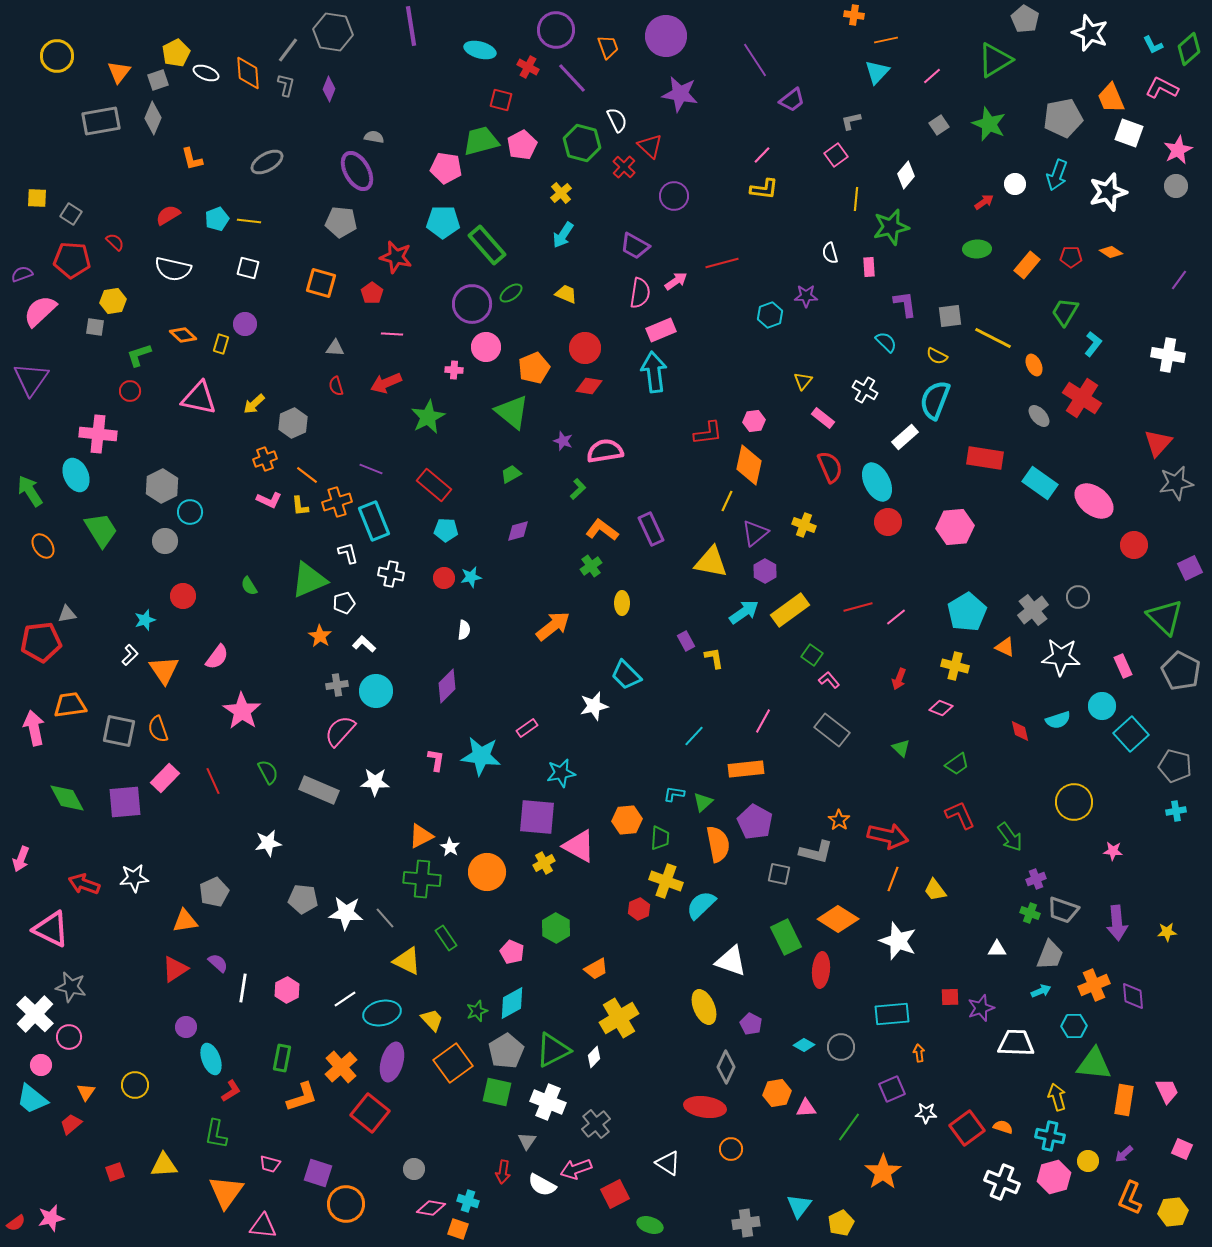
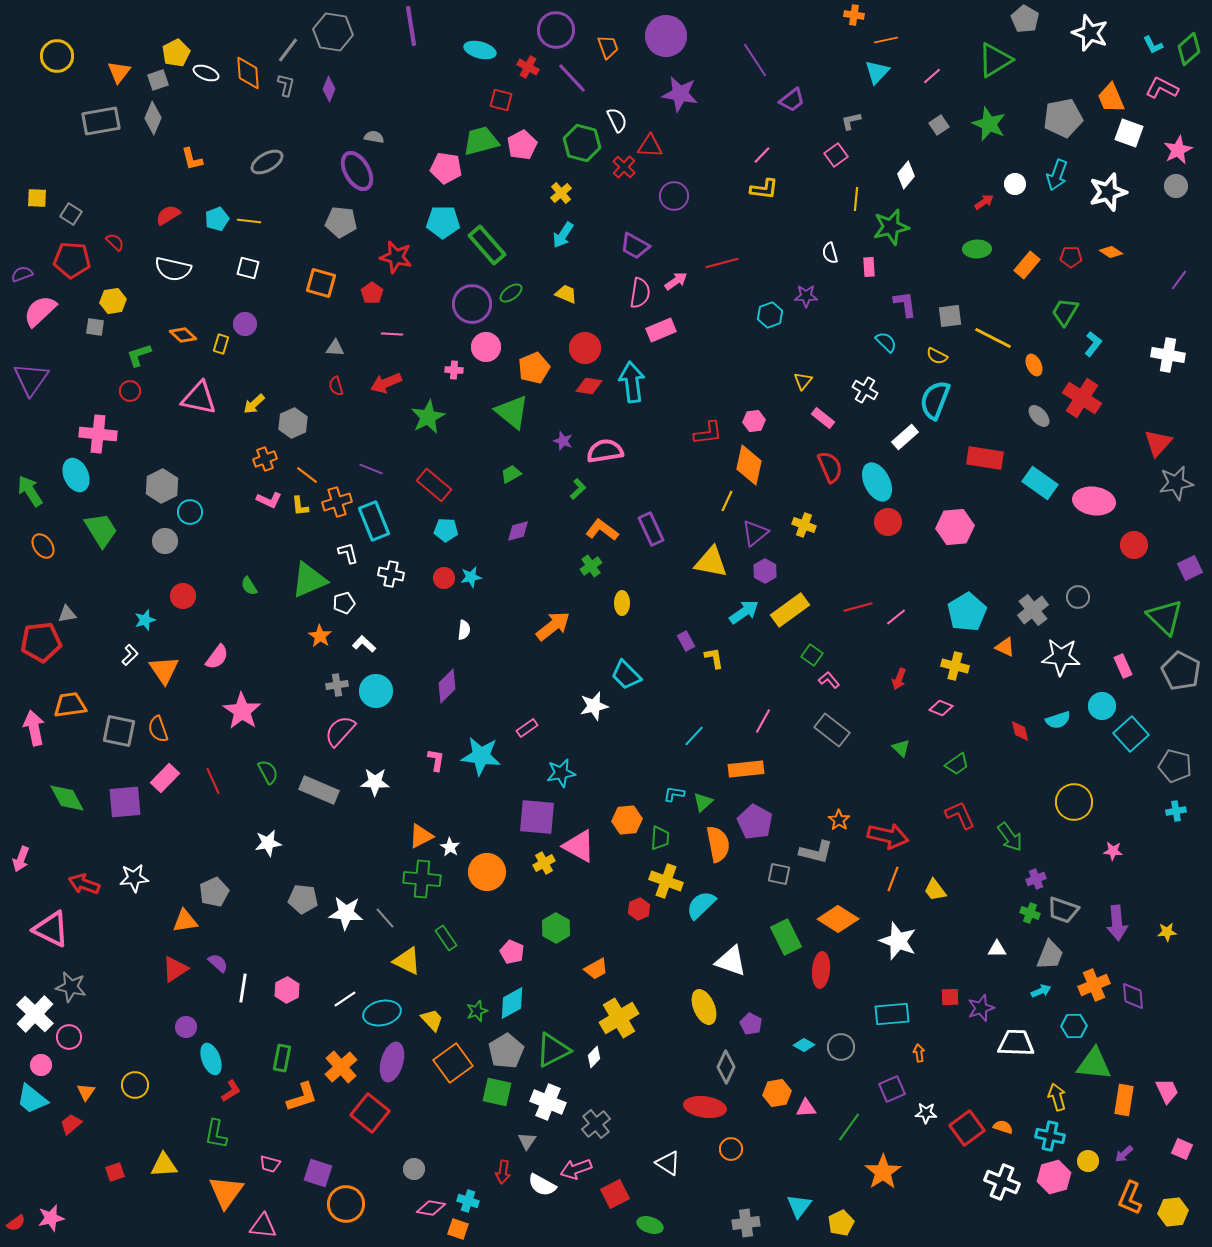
red triangle at (650, 146): rotated 40 degrees counterclockwise
cyan arrow at (654, 372): moved 22 px left, 10 px down
pink ellipse at (1094, 501): rotated 30 degrees counterclockwise
